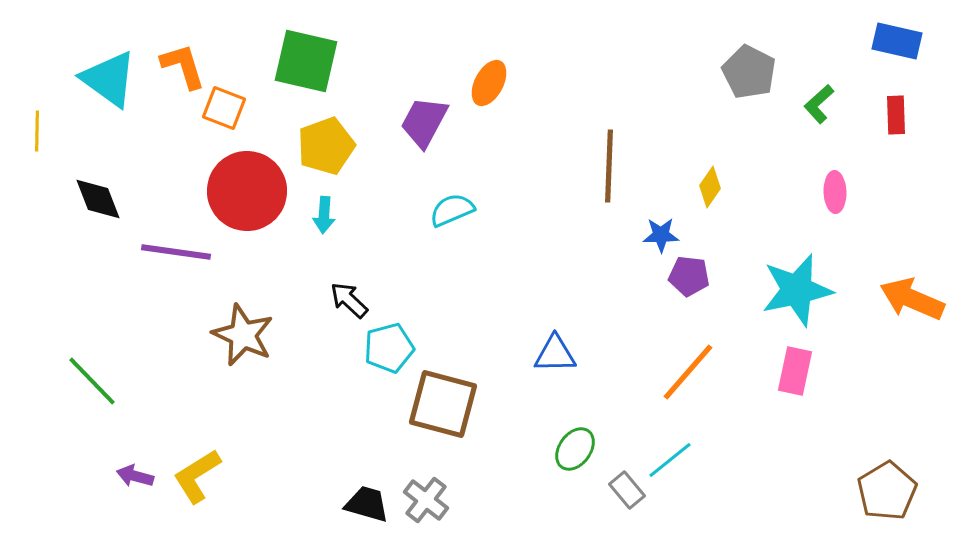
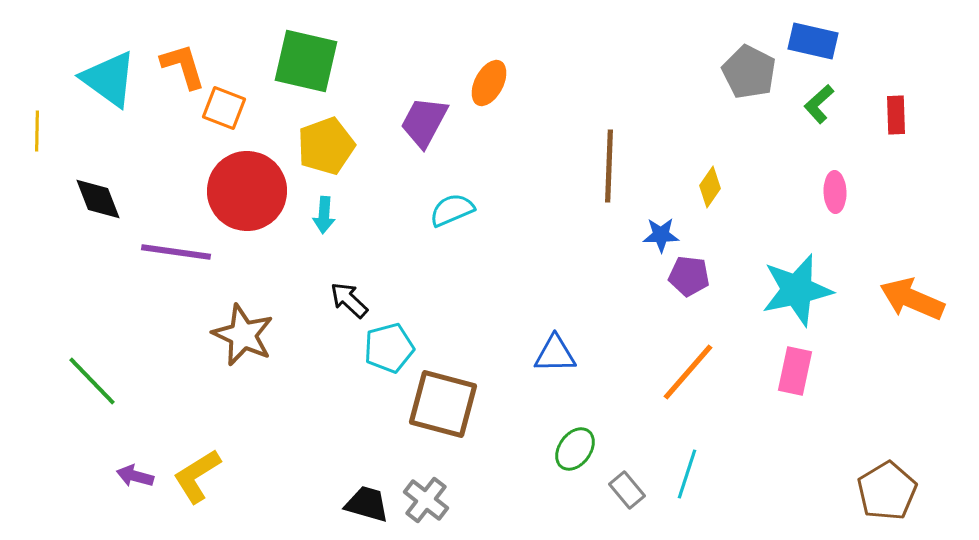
blue rectangle: moved 84 px left
cyan line: moved 17 px right, 14 px down; rotated 33 degrees counterclockwise
